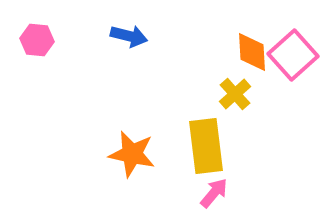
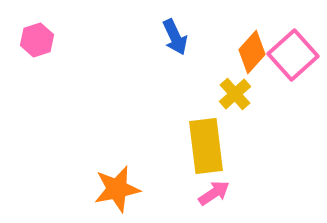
blue arrow: moved 46 px right, 1 px down; rotated 51 degrees clockwise
pink hexagon: rotated 24 degrees counterclockwise
orange diamond: rotated 45 degrees clockwise
orange star: moved 15 px left, 35 px down; rotated 24 degrees counterclockwise
pink arrow: rotated 16 degrees clockwise
